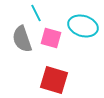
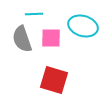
cyan line: moved 2 px left, 1 px down; rotated 66 degrees counterclockwise
pink square: rotated 15 degrees counterclockwise
